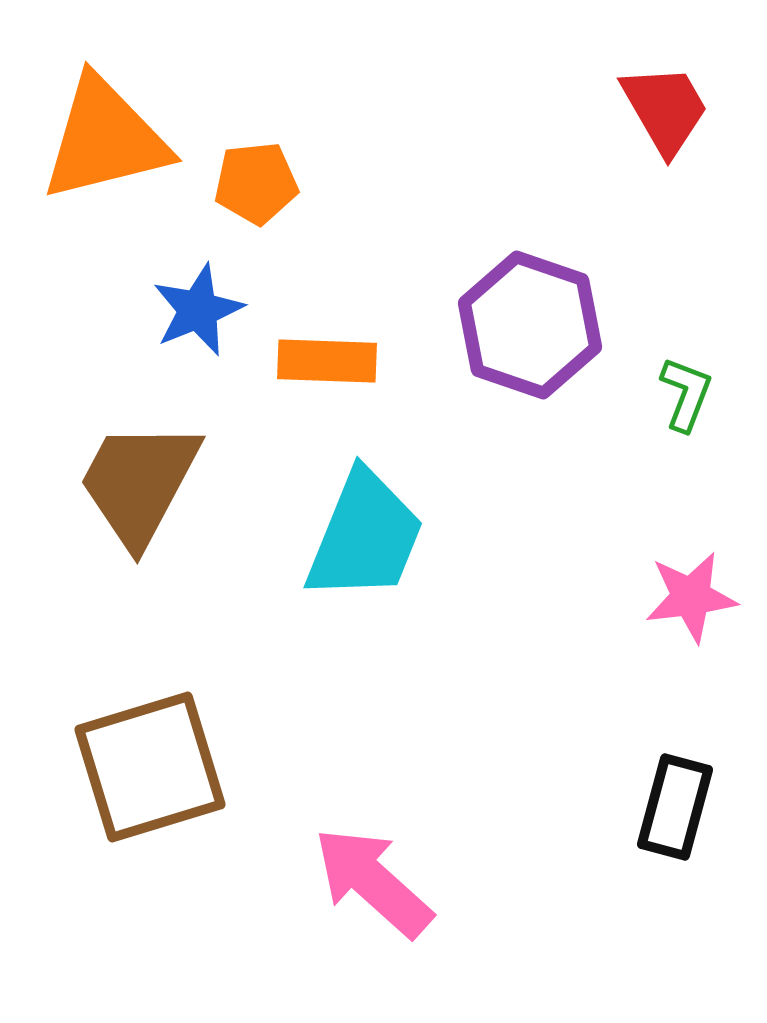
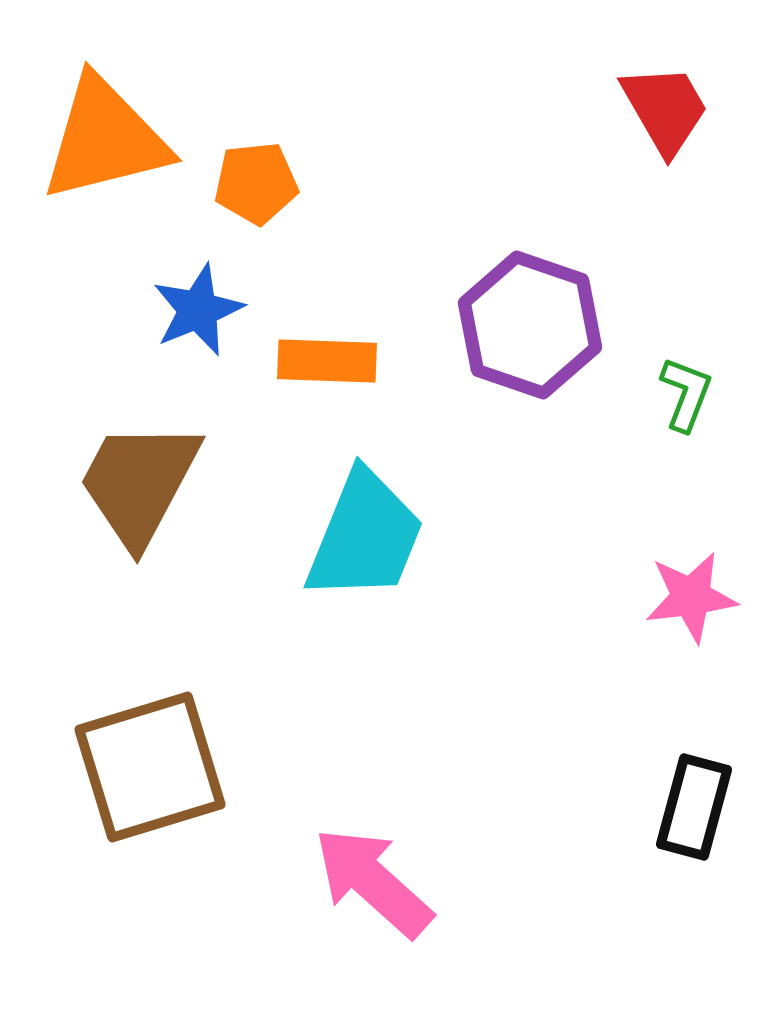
black rectangle: moved 19 px right
